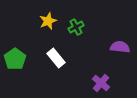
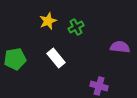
green pentagon: rotated 25 degrees clockwise
purple cross: moved 2 px left, 3 px down; rotated 24 degrees counterclockwise
